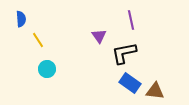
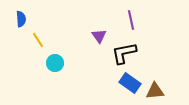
cyan circle: moved 8 px right, 6 px up
brown triangle: rotated 12 degrees counterclockwise
